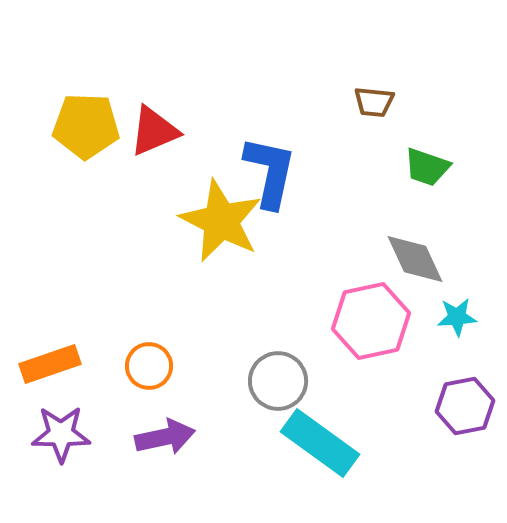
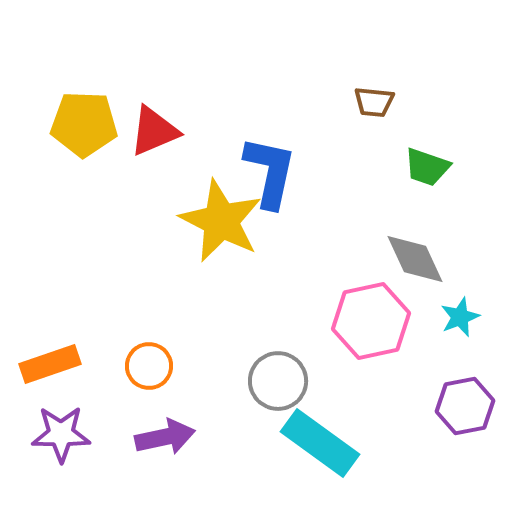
yellow pentagon: moved 2 px left, 2 px up
cyan star: moved 3 px right; rotated 18 degrees counterclockwise
